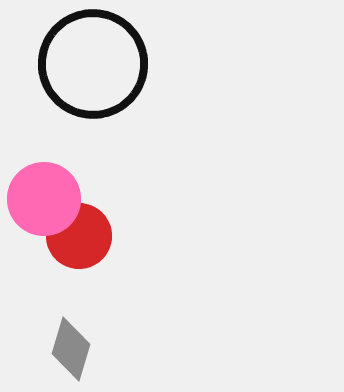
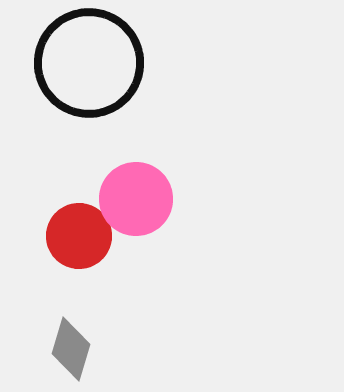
black circle: moved 4 px left, 1 px up
pink circle: moved 92 px right
